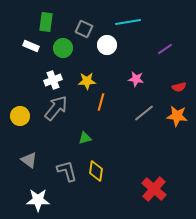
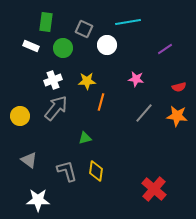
gray line: rotated 10 degrees counterclockwise
